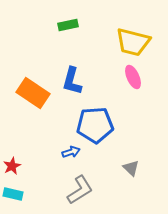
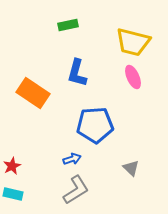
blue L-shape: moved 5 px right, 8 px up
blue arrow: moved 1 px right, 7 px down
gray L-shape: moved 4 px left
